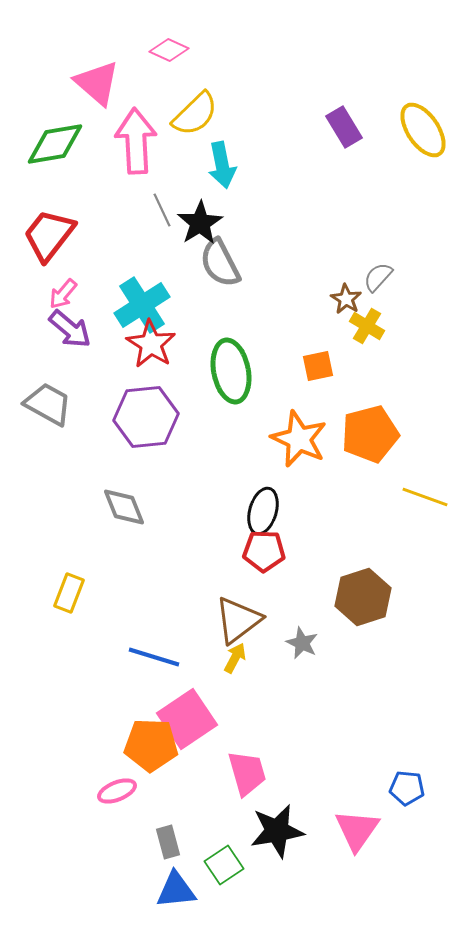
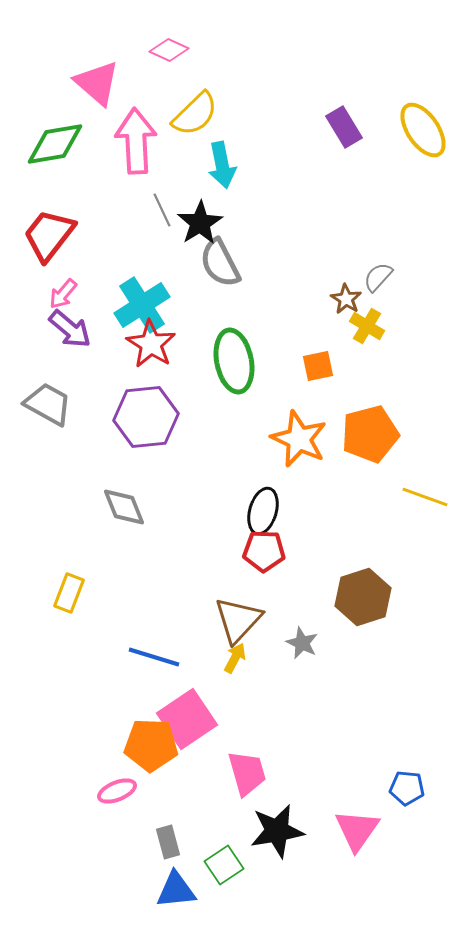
green ellipse at (231, 371): moved 3 px right, 10 px up
brown triangle at (238, 620): rotated 10 degrees counterclockwise
